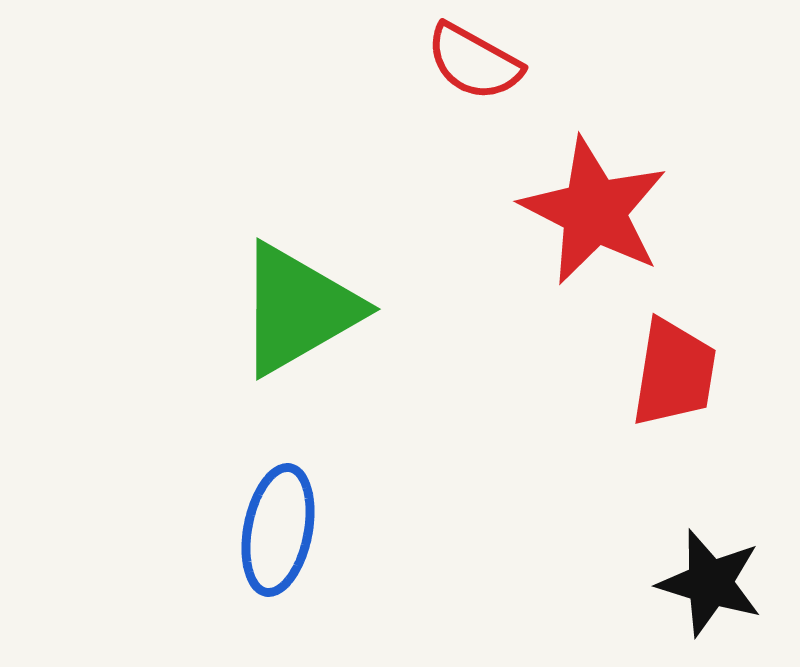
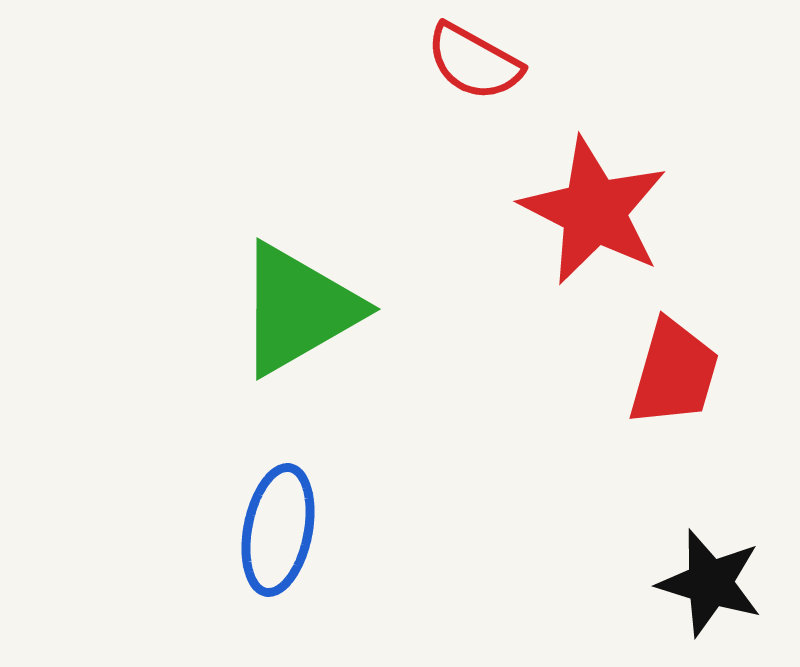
red trapezoid: rotated 7 degrees clockwise
